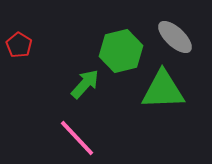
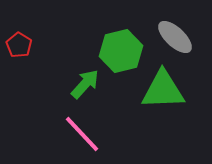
pink line: moved 5 px right, 4 px up
